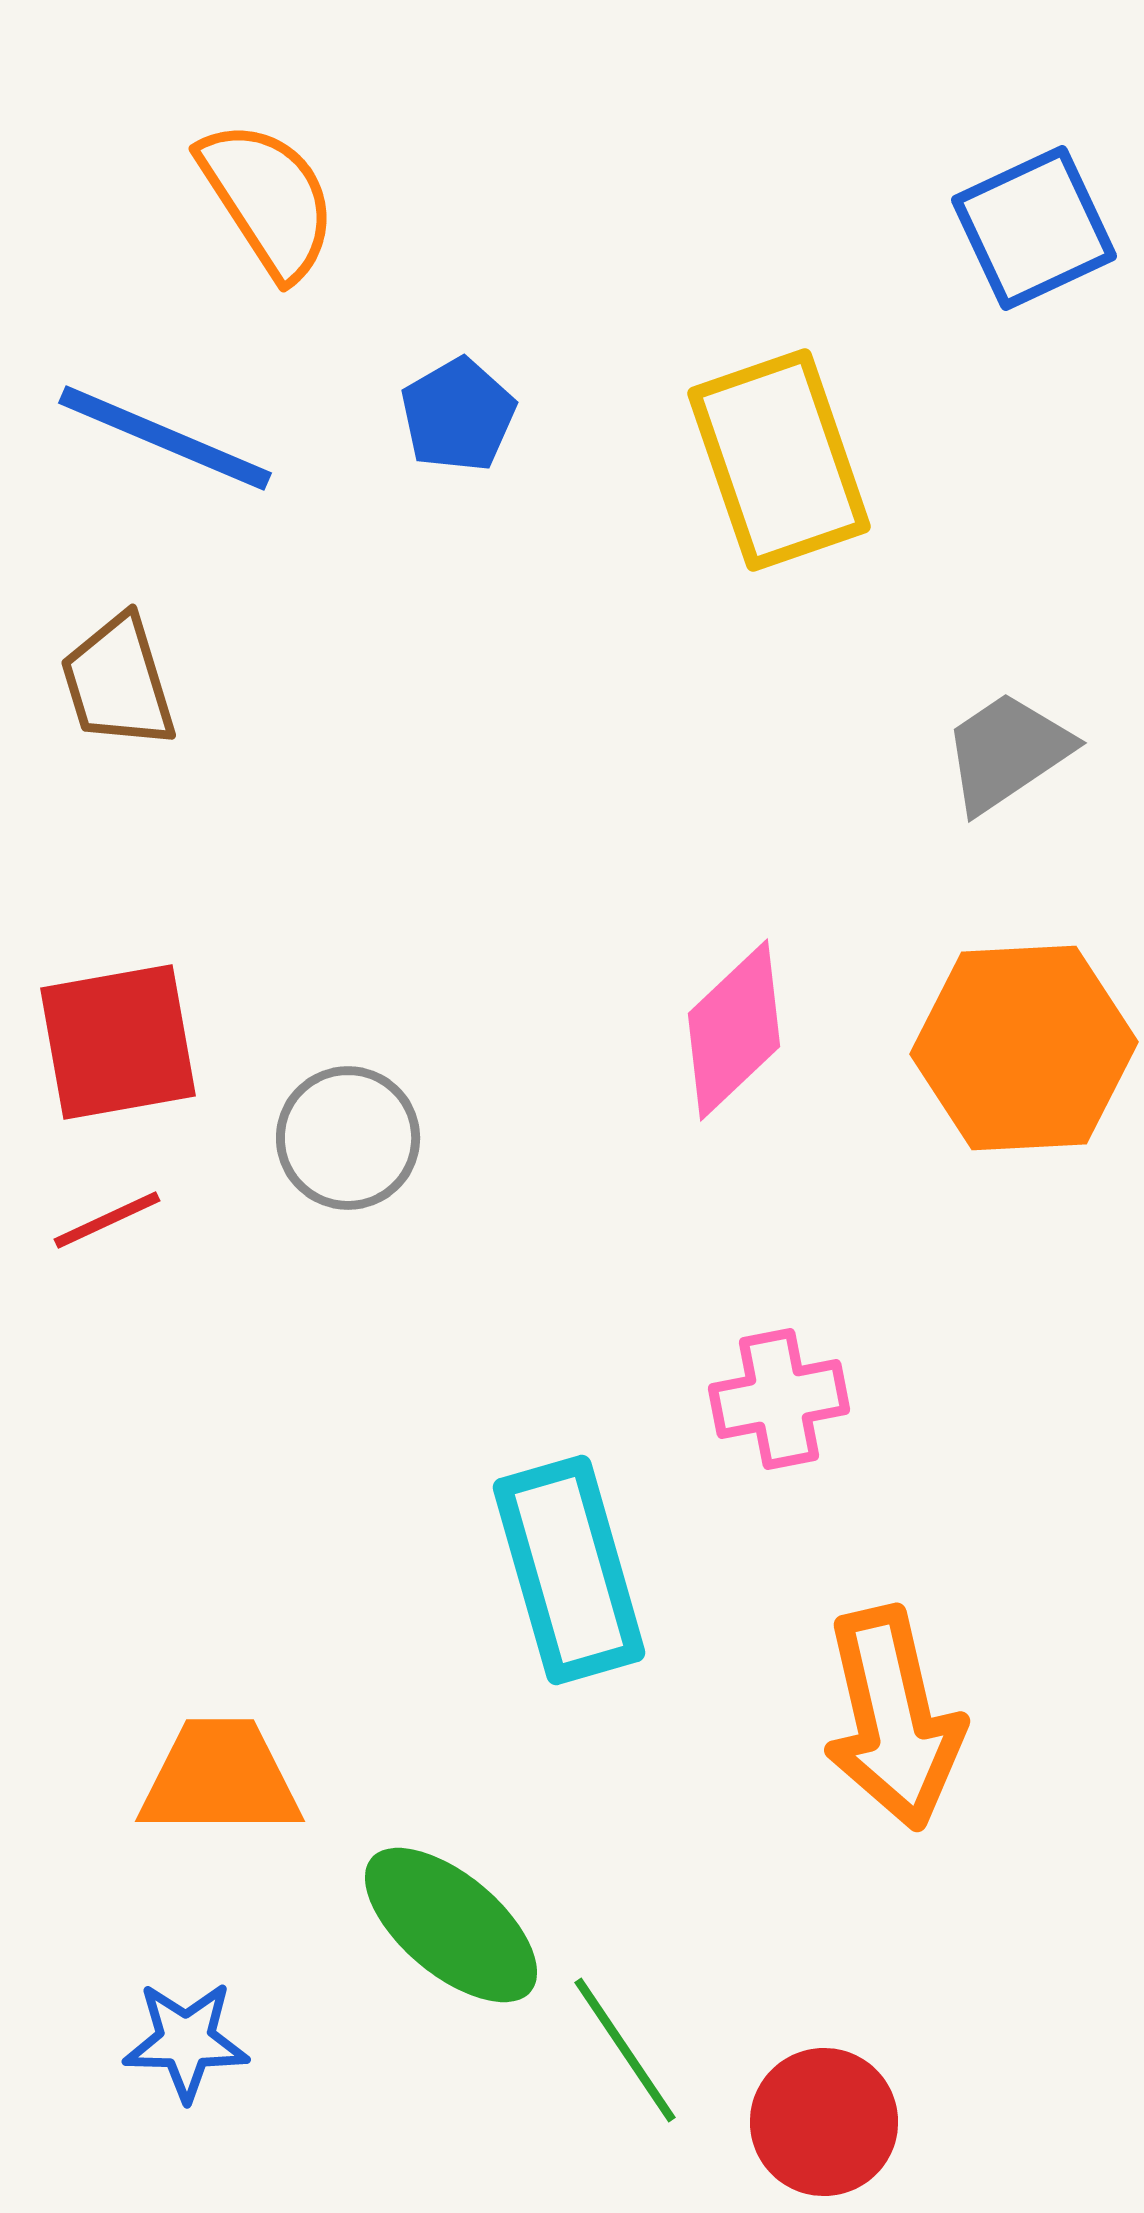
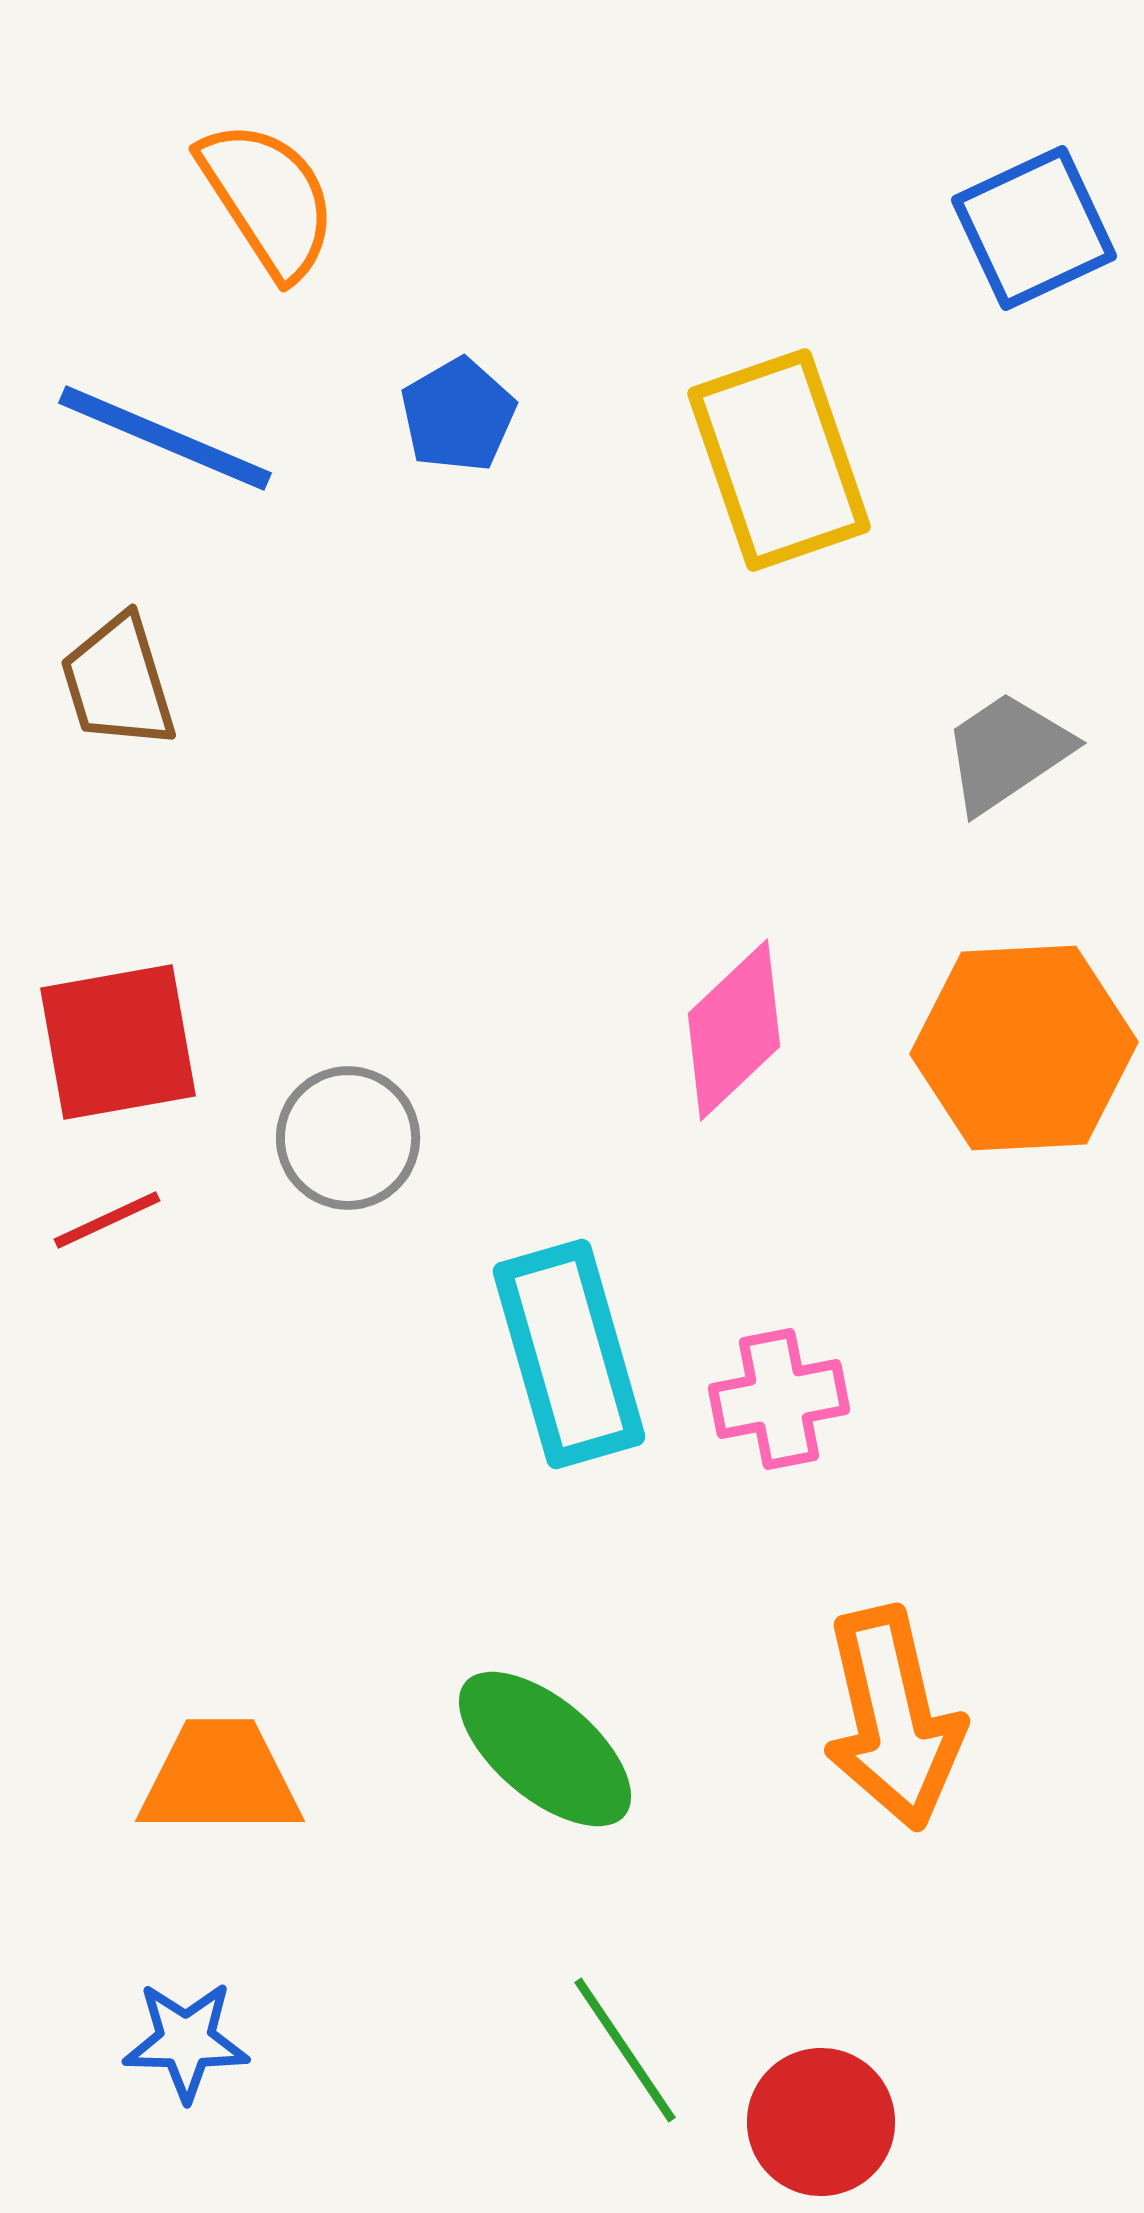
cyan rectangle: moved 216 px up
green ellipse: moved 94 px right, 176 px up
red circle: moved 3 px left
